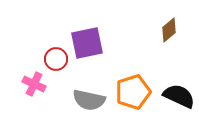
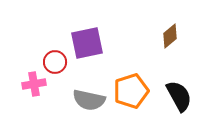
brown diamond: moved 1 px right, 6 px down
red circle: moved 1 px left, 3 px down
pink cross: rotated 35 degrees counterclockwise
orange pentagon: moved 2 px left, 1 px up
black semicircle: rotated 36 degrees clockwise
